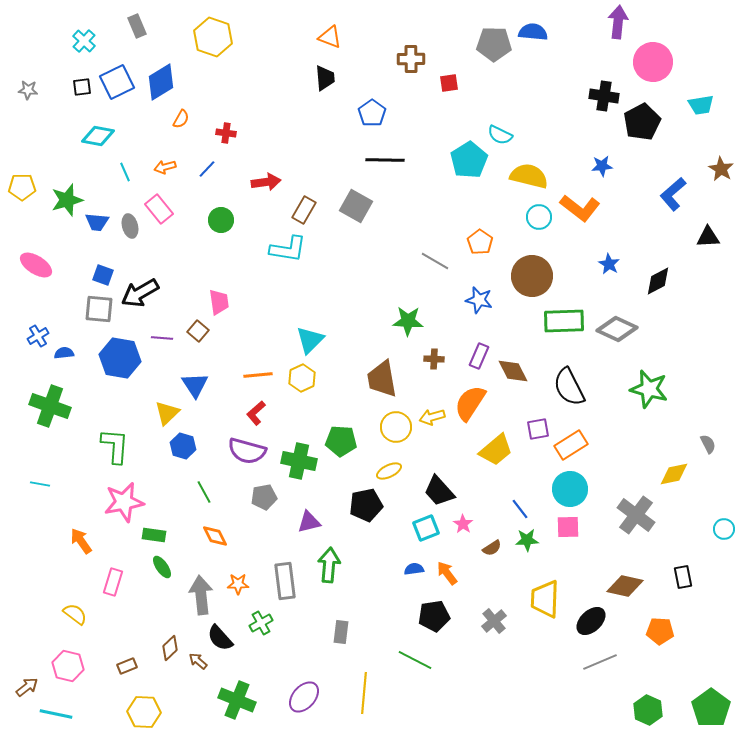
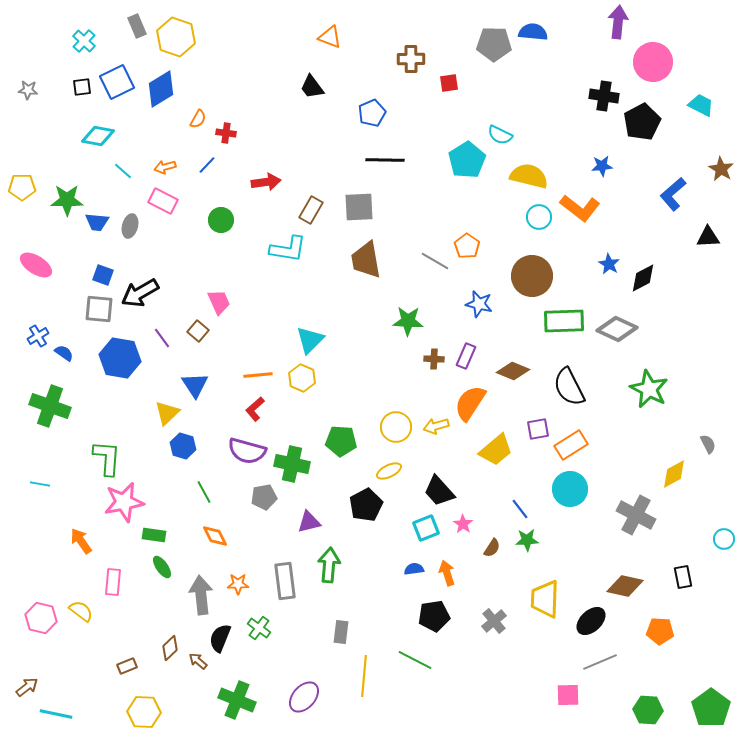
yellow hexagon at (213, 37): moved 37 px left
black trapezoid at (325, 78): moved 13 px left, 9 px down; rotated 148 degrees clockwise
blue diamond at (161, 82): moved 7 px down
cyan trapezoid at (701, 105): rotated 144 degrees counterclockwise
blue pentagon at (372, 113): rotated 12 degrees clockwise
orange semicircle at (181, 119): moved 17 px right
cyan pentagon at (469, 160): moved 2 px left
blue line at (207, 169): moved 4 px up
cyan line at (125, 172): moved 2 px left, 1 px up; rotated 24 degrees counterclockwise
green star at (67, 200): rotated 16 degrees clockwise
gray square at (356, 206): moved 3 px right, 1 px down; rotated 32 degrees counterclockwise
pink rectangle at (159, 209): moved 4 px right, 8 px up; rotated 24 degrees counterclockwise
brown rectangle at (304, 210): moved 7 px right
gray ellipse at (130, 226): rotated 30 degrees clockwise
orange pentagon at (480, 242): moved 13 px left, 4 px down
black diamond at (658, 281): moved 15 px left, 3 px up
blue star at (479, 300): moved 4 px down
pink trapezoid at (219, 302): rotated 16 degrees counterclockwise
purple line at (162, 338): rotated 50 degrees clockwise
blue semicircle at (64, 353): rotated 42 degrees clockwise
purple rectangle at (479, 356): moved 13 px left
brown diamond at (513, 371): rotated 40 degrees counterclockwise
yellow hexagon at (302, 378): rotated 12 degrees counterclockwise
brown trapezoid at (382, 379): moved 16 px left, 119 px up
green star at (649, 389): rotated 12 degrees clockwise
red L-shape at (256, 413): moved 1 px left, 4 px up
yellow arrow at (432, 417): moved 4 px right, 9 px down
green L-shape at (115, 446): moved 8 px left, 12 px down
green cross at (299, 461): moved 7 px left, 3 px down
yellow diamond at (674, 474): rotated 16 degrees counterclockwise
black pentagon at (366, 505): rotated 16 degrees counterclockwise
gray cross at (636, 515): rotated 9 degrees counterclockwise
pink square at (568, 527): moved 168 px down
cyan circle at (724, 529): moved 10 px down
brown semicircle at (492, 548): rotated 24 degrees counterclockwise
orange arrow at (447, 573): rotated 20 degrees clockwise
pink rectangle at (113, 582): rotated 12 degrees counterclockwise
yellow semicircle at (75, 614): moved 6 px right, 3 px up
green cross at (261, 623): moved 2 px left, 5 px down; rotated 25 degrees counterclockwise
black semicircle at (220, 638): rotated 64 degrees clockwise
pink hexagon at (68, 666): moved 27 px left, 48 px up
yellow line at (364, 693): moved 17 px up
green hexagon at (648, 710): rotated 20 degrees counterclockwise
